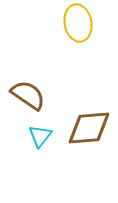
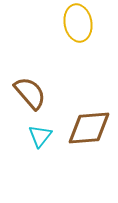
brown semicircle: moved 2 px right, 2 px up; rotated 15 degrees clockwise
